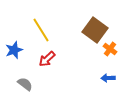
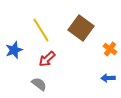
brown square: moved 14 px left, 2 px up
gray semicircle: moved 14 px right
